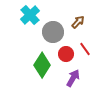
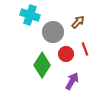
cyan cross: rotated 30 degrees counterclockwise
red line: rotated 16 degrees clockwise
purple arrow: moved 1 px left, 3 px down
